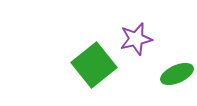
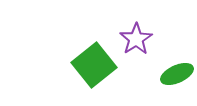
purple star: rotated 20 degrees counterclockwise
